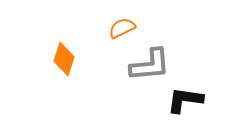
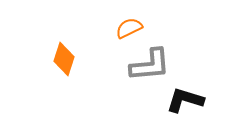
orange semicircle: moved 7 px right
black L-shape: rotated 9 degrees clockwise
